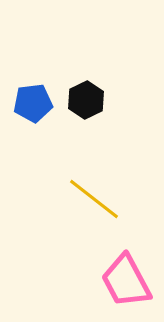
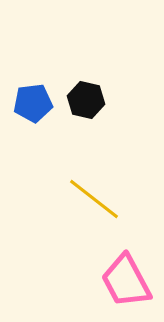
black hexagon: rotated 21 degrees counterclockwise
